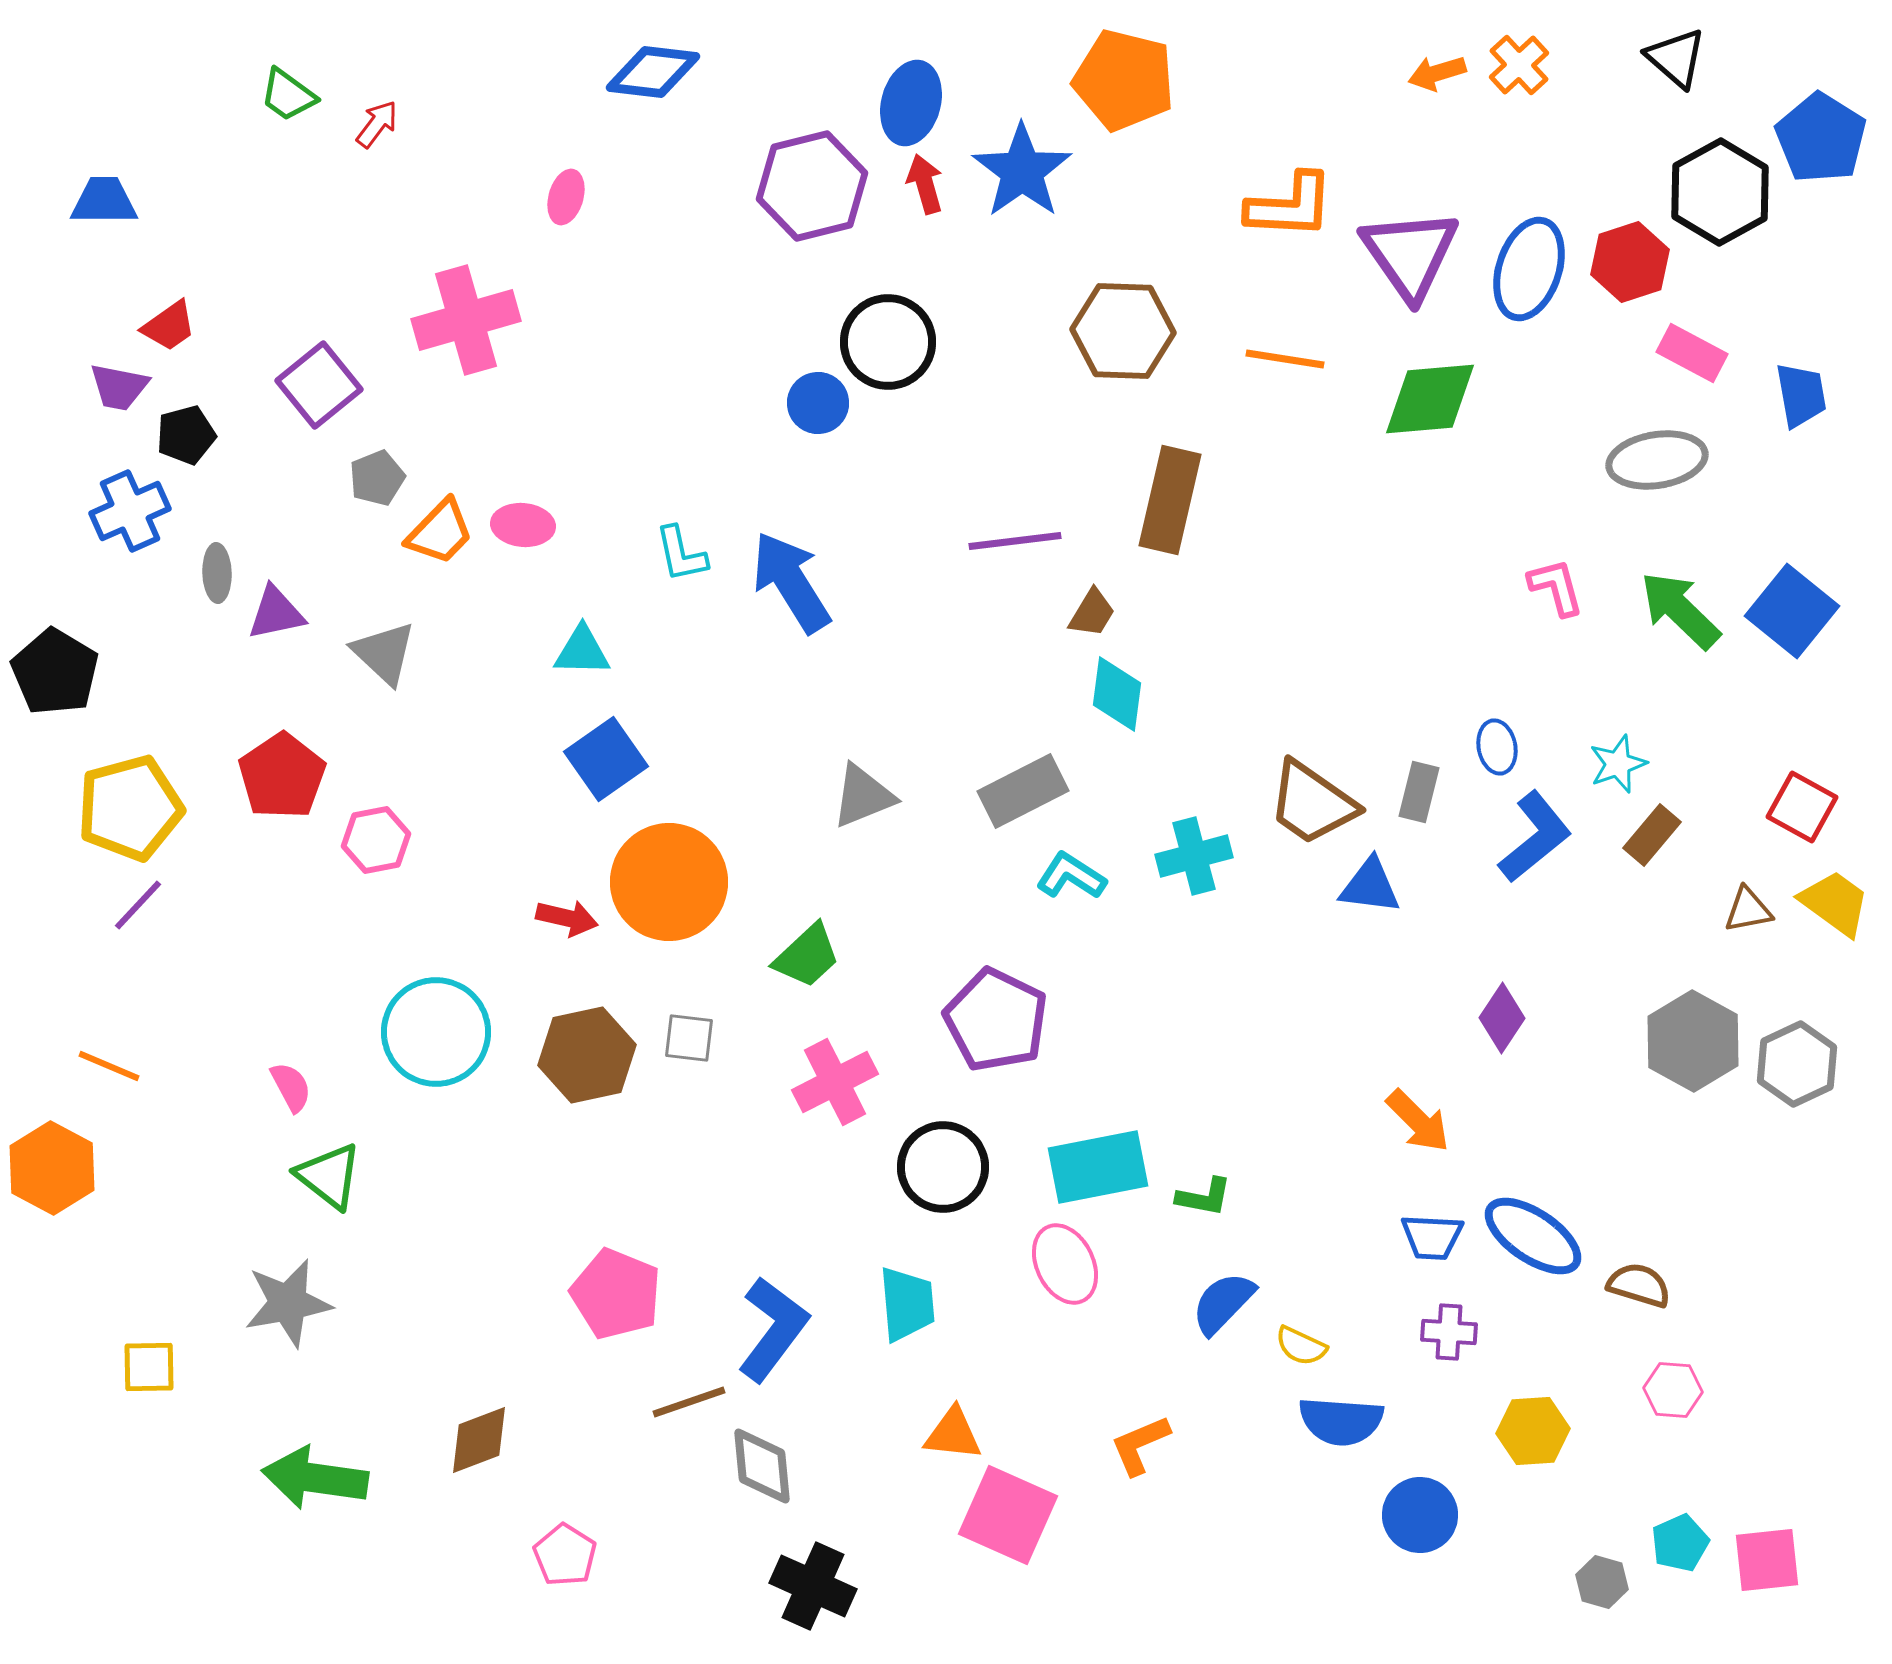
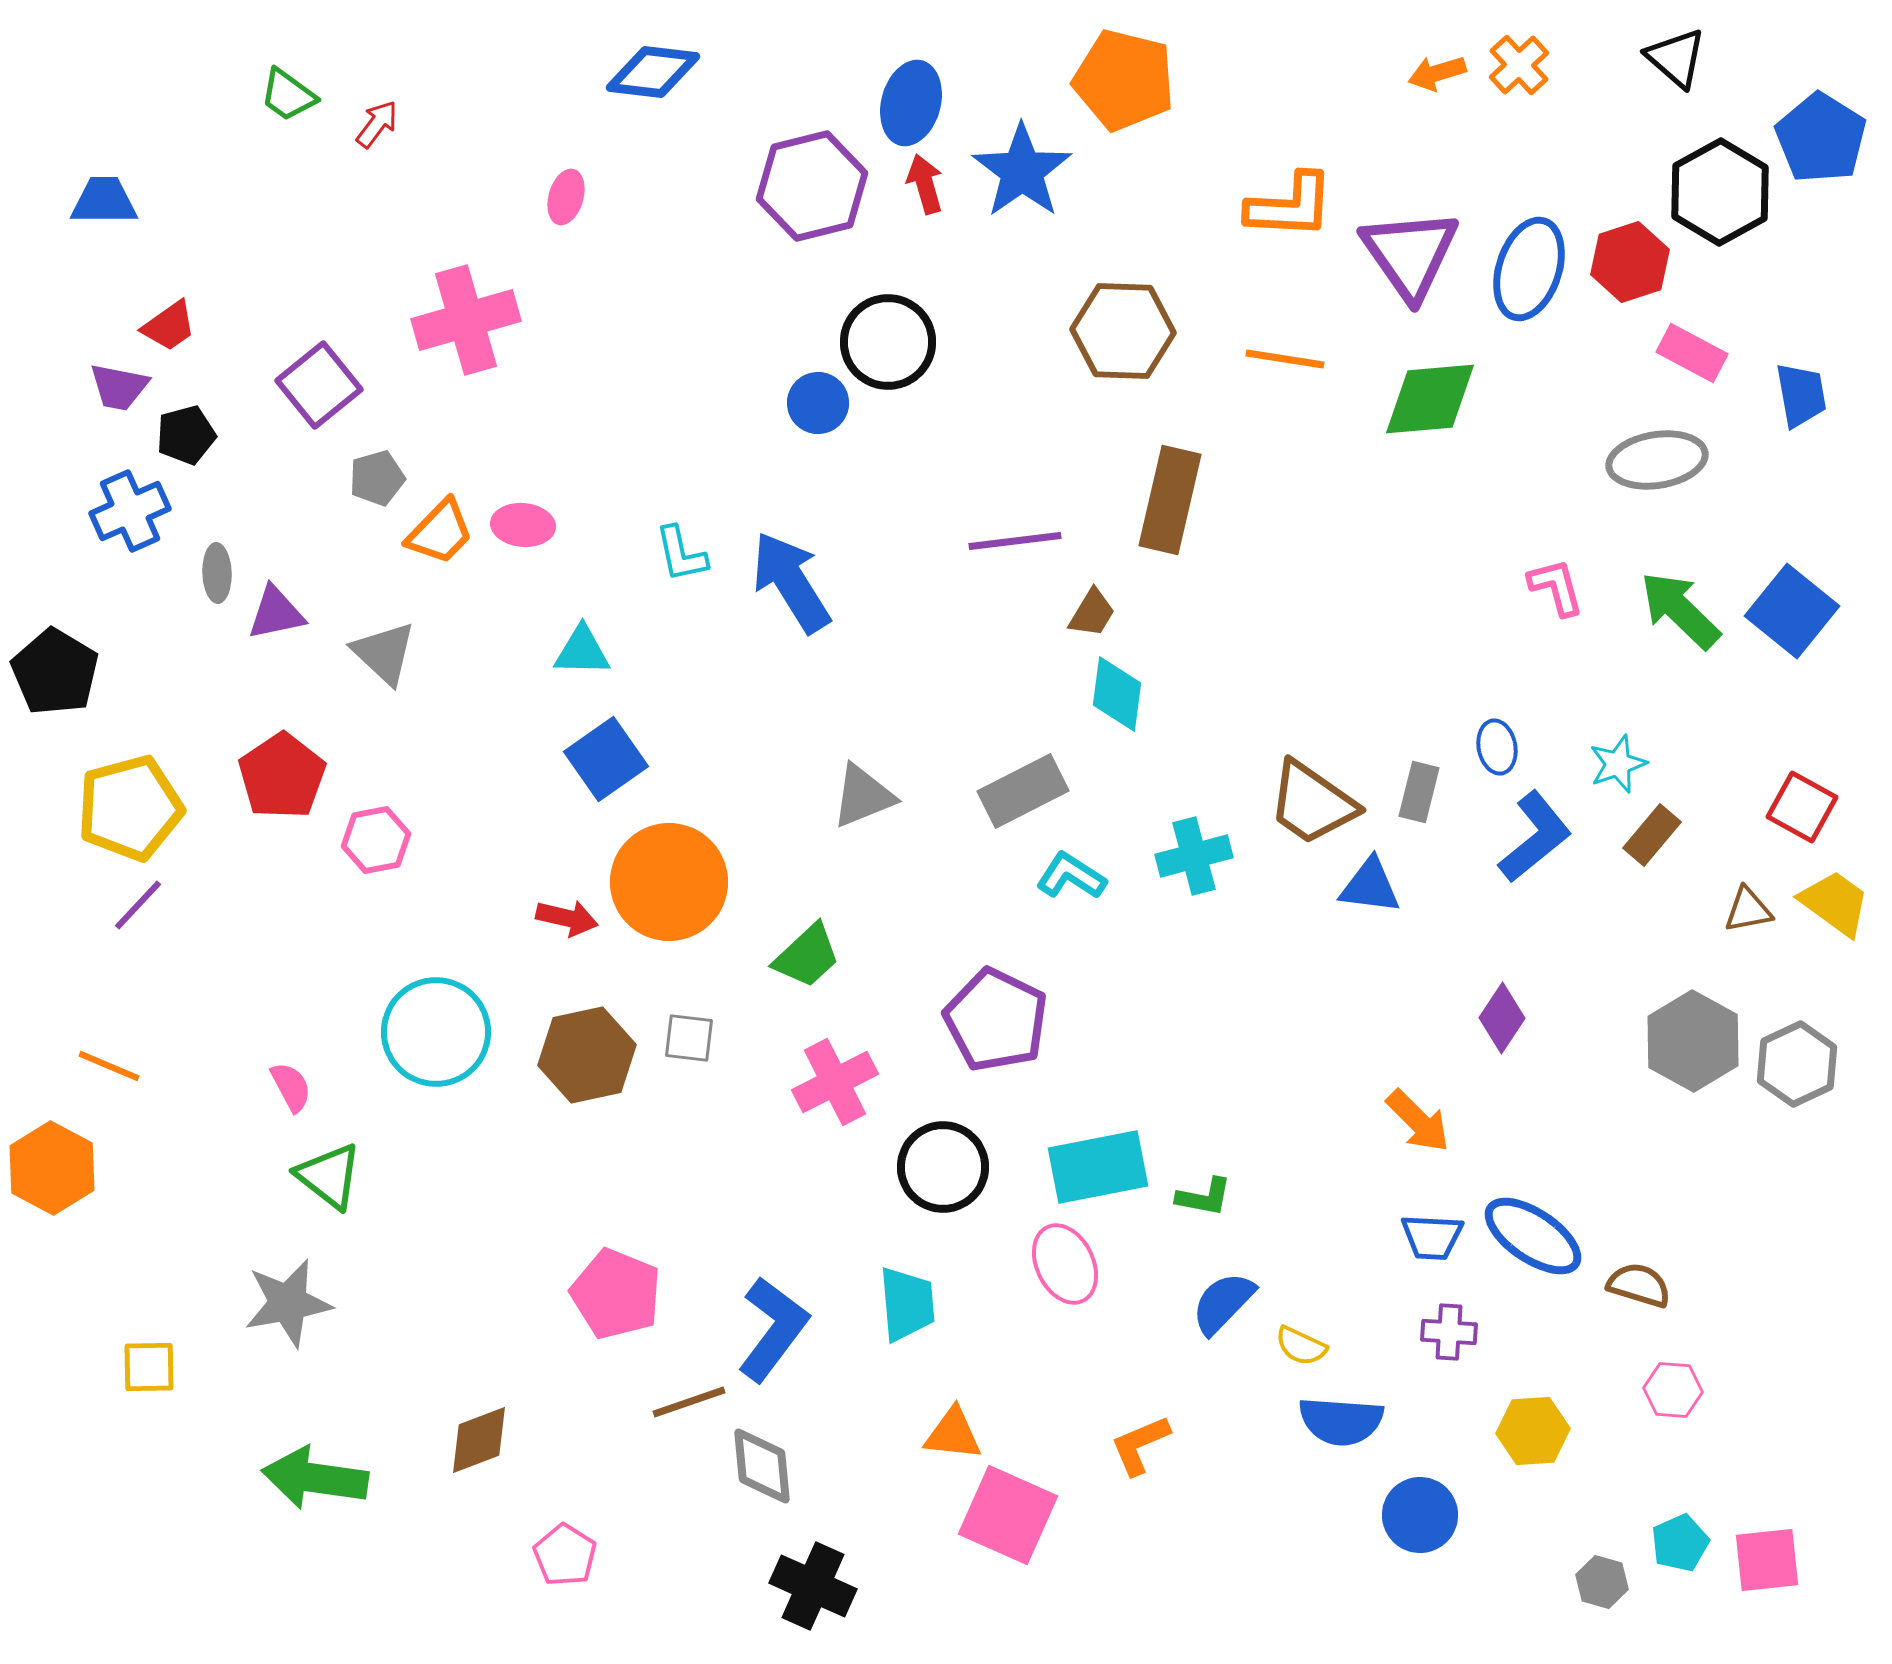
gray pentagon at (377, 478): rotated 6 degrees clockwise
